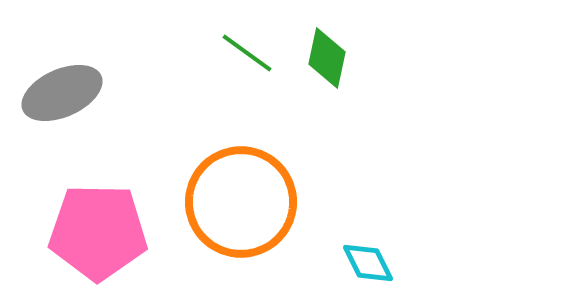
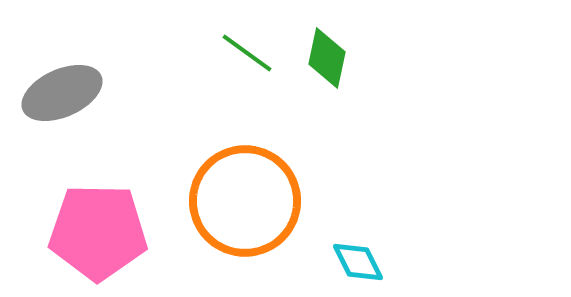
orange circle: moved 4 px right, 1 px up
cyan diamond: moved 10 px left, 1 px up
